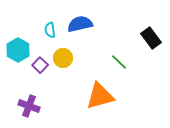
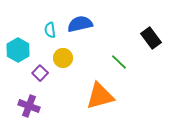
purple square: moved 8 px down
